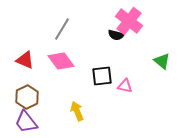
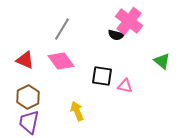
black square: rotated 15 degrees clockwise
brown hexagon: moved 1 px right
purple trapezoid: moved 3 px right; rotated 50 degrees clockwise
